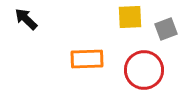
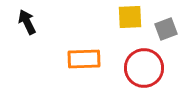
black arrow: moved 1 px right, 3 px down; rotated 20 degrees clockwise
orange rectangle: moved 3 px left
red circle: moved 2 px up
